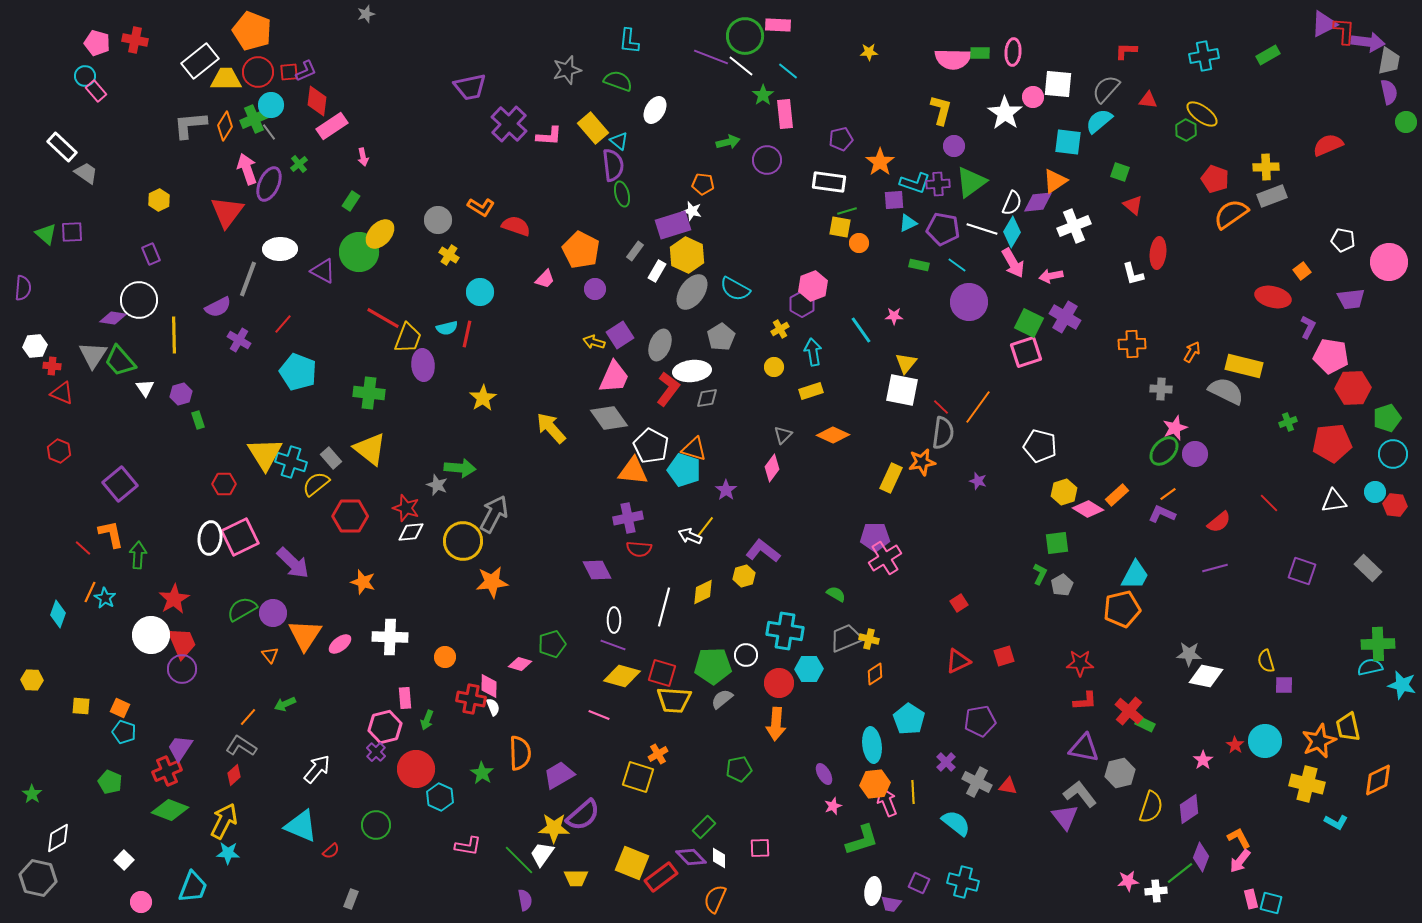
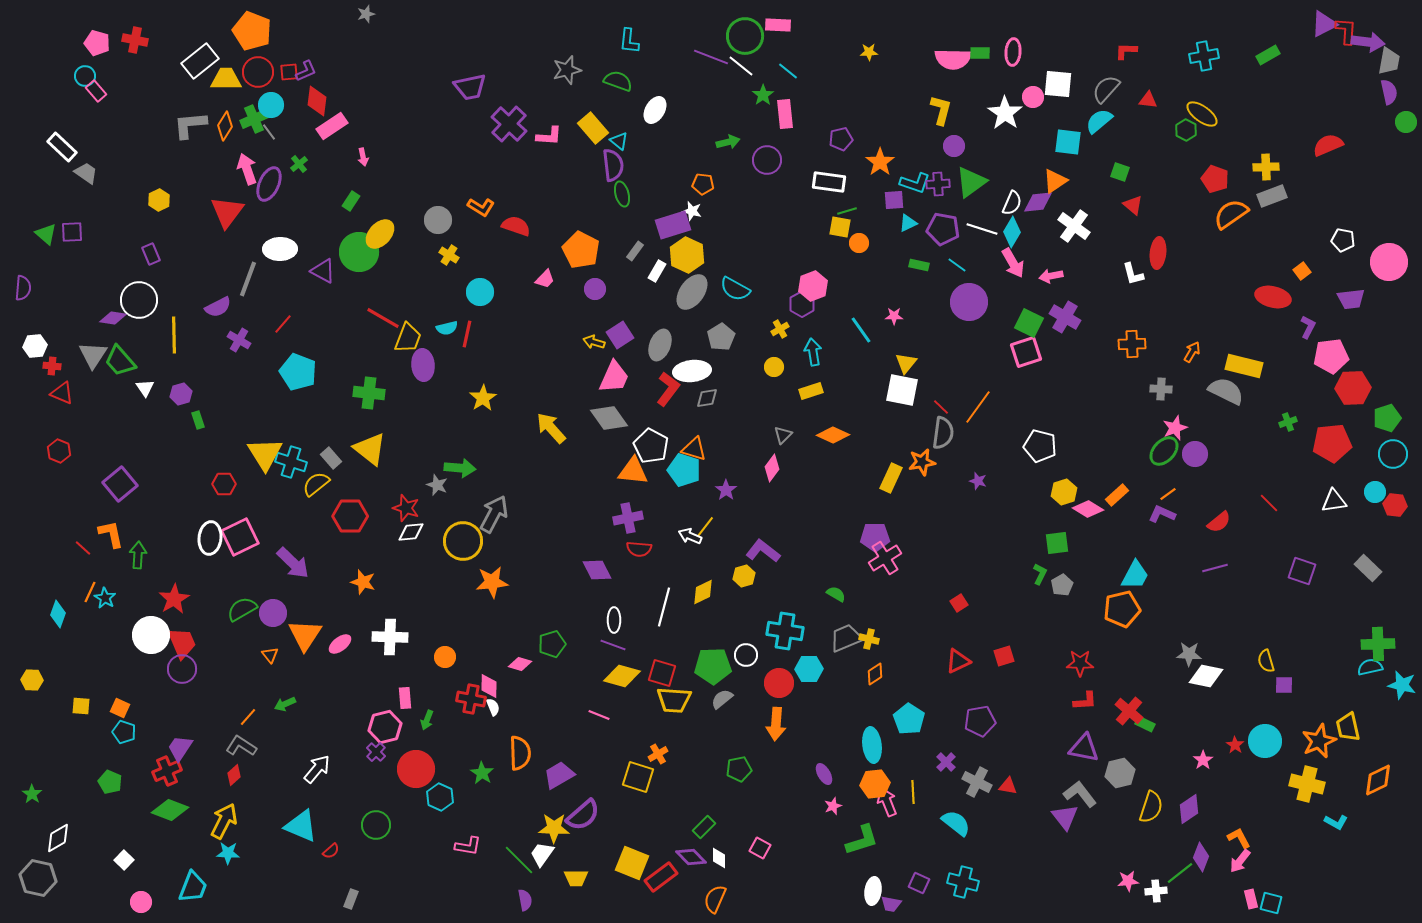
red L-shape at (1344, 31): moved 2 px right
white cross at (1074, 226): rotated 32 degrees counterclockwise
pink pentagon at (1331, 356): rotated 16 degrees counterclockwise
pink square at (760, 848): rotated 30 degrees clockwise
